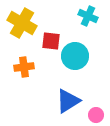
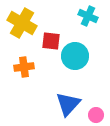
blue triangle: moved 3 px down; rotated 16 degrees counterclockwise
